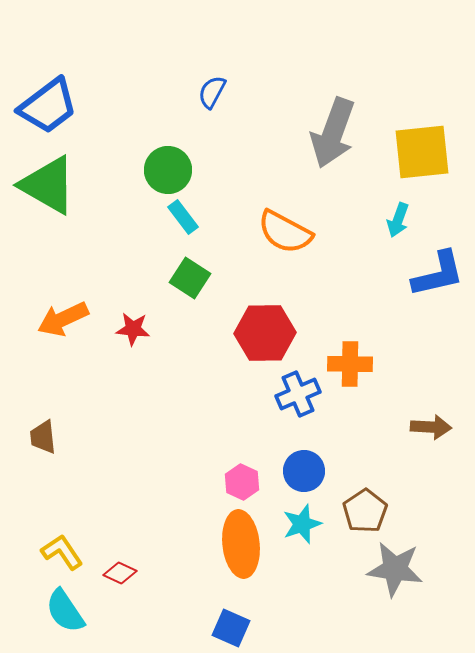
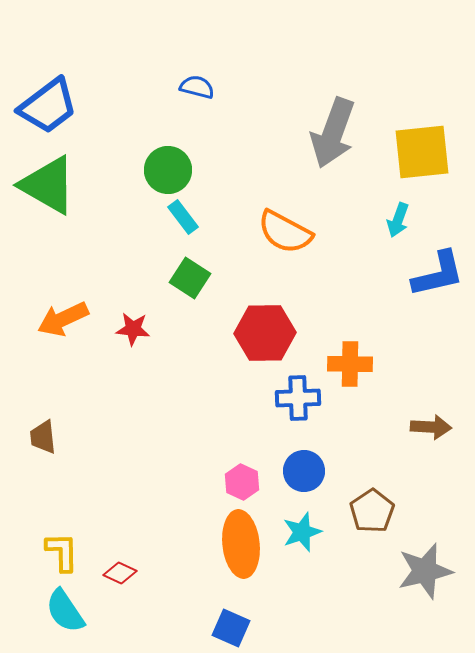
blue semicircle: moved 15 px left, 5 px up; rotated 76 degrees clockwise
blue cross: moved 4 px down; rotated 21 degrees clockwise
brown pentagon: moved 7 px right
cyan star: moved 8 px down
yellow L-shape: rotated 33 degrees clockwise
gray star: moved 30 px right, 2 px down; rotated 22 degrees counterclockwise
